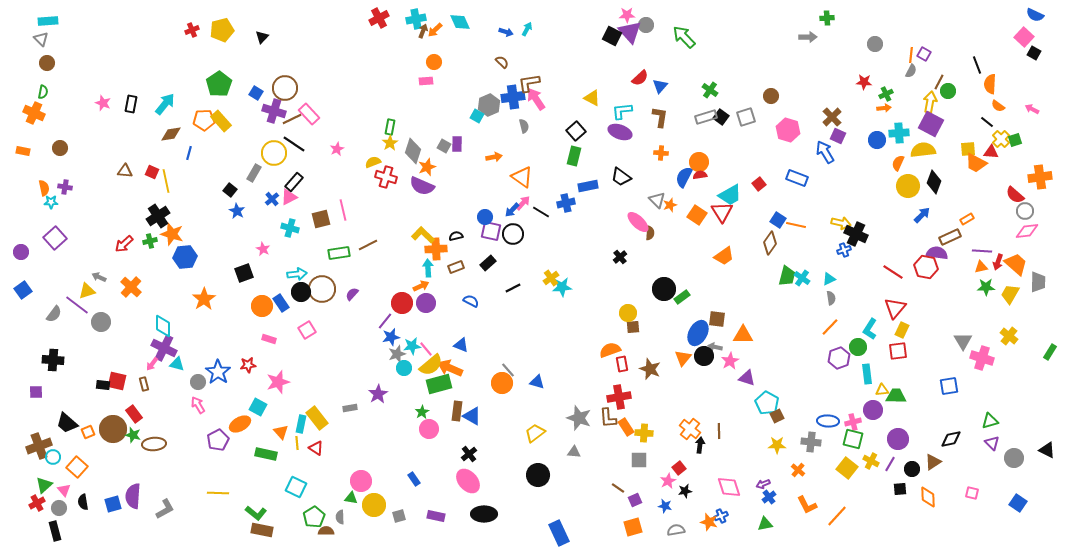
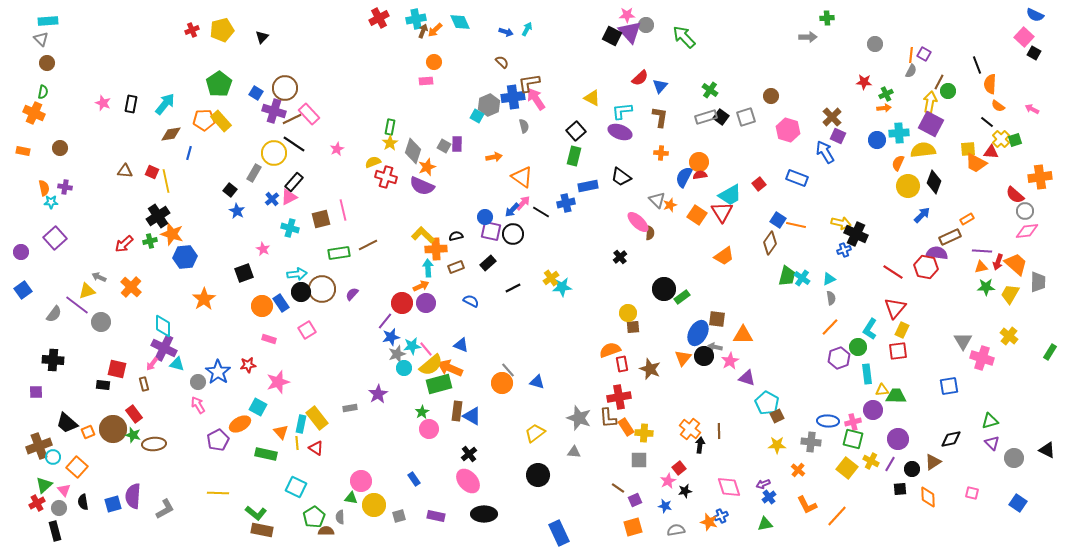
red square at (117, 381): moved 12 px up
